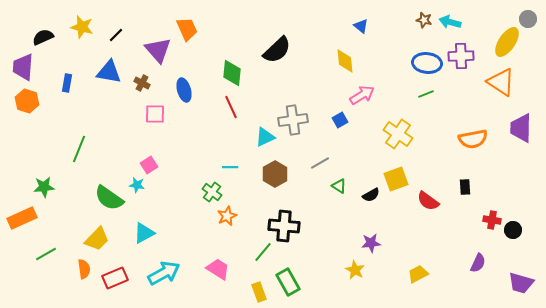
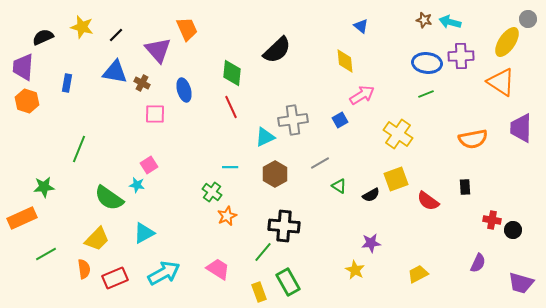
blue triangle at (109, 72): moved 6 px right
